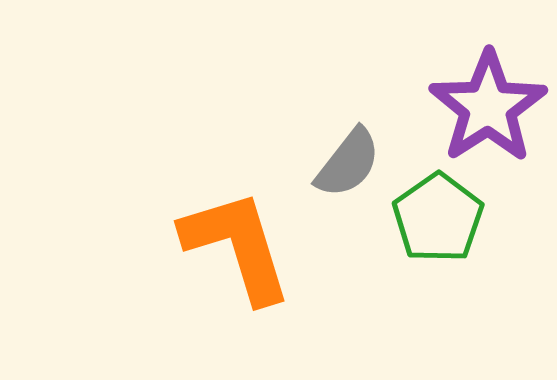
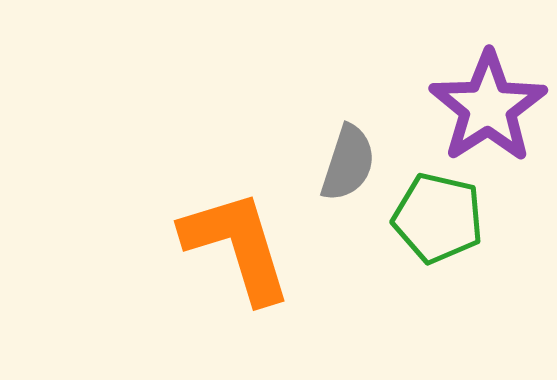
gray semicircle: rotated 20 degrees counterclockwise
green pentagon: rotated 24 degrees counterclockwise
